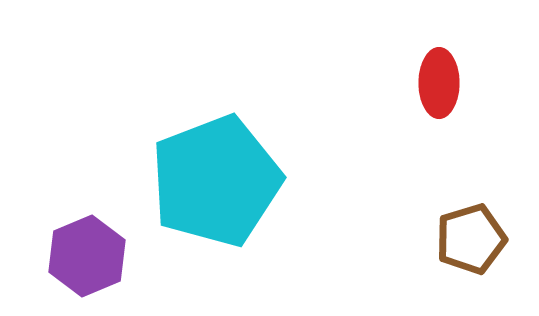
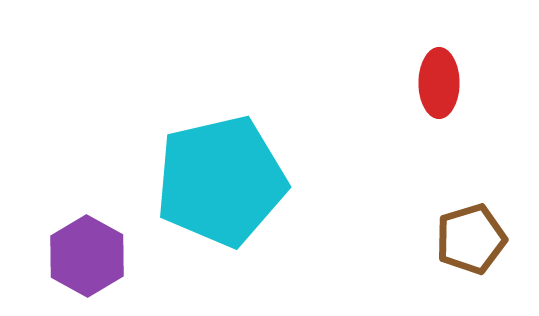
cyan pentagon: moved 5 px right; rotated 8 degrees clockwise
purple hexagon: rotated 8 degrees counterclockwise
